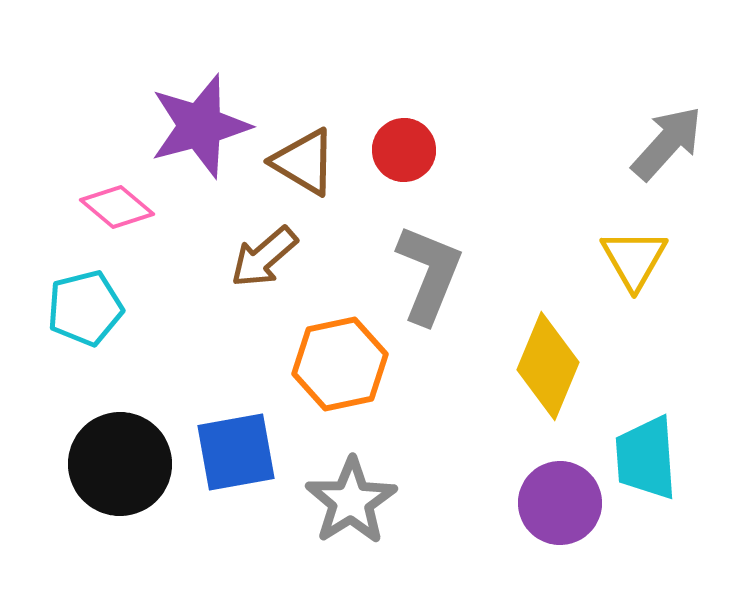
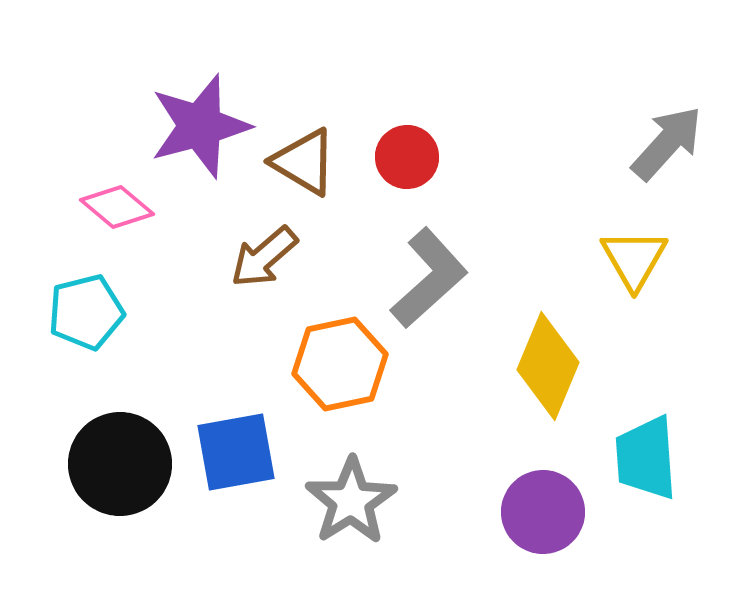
red circle: moved 3 px right, 7 px down
gray L-shape: moved 4 px down; rotated 26 degrees clockwise
cyan pentagon: moved 1 px right, 4 px down
purple circle: moved 17 px left, 9 px down
